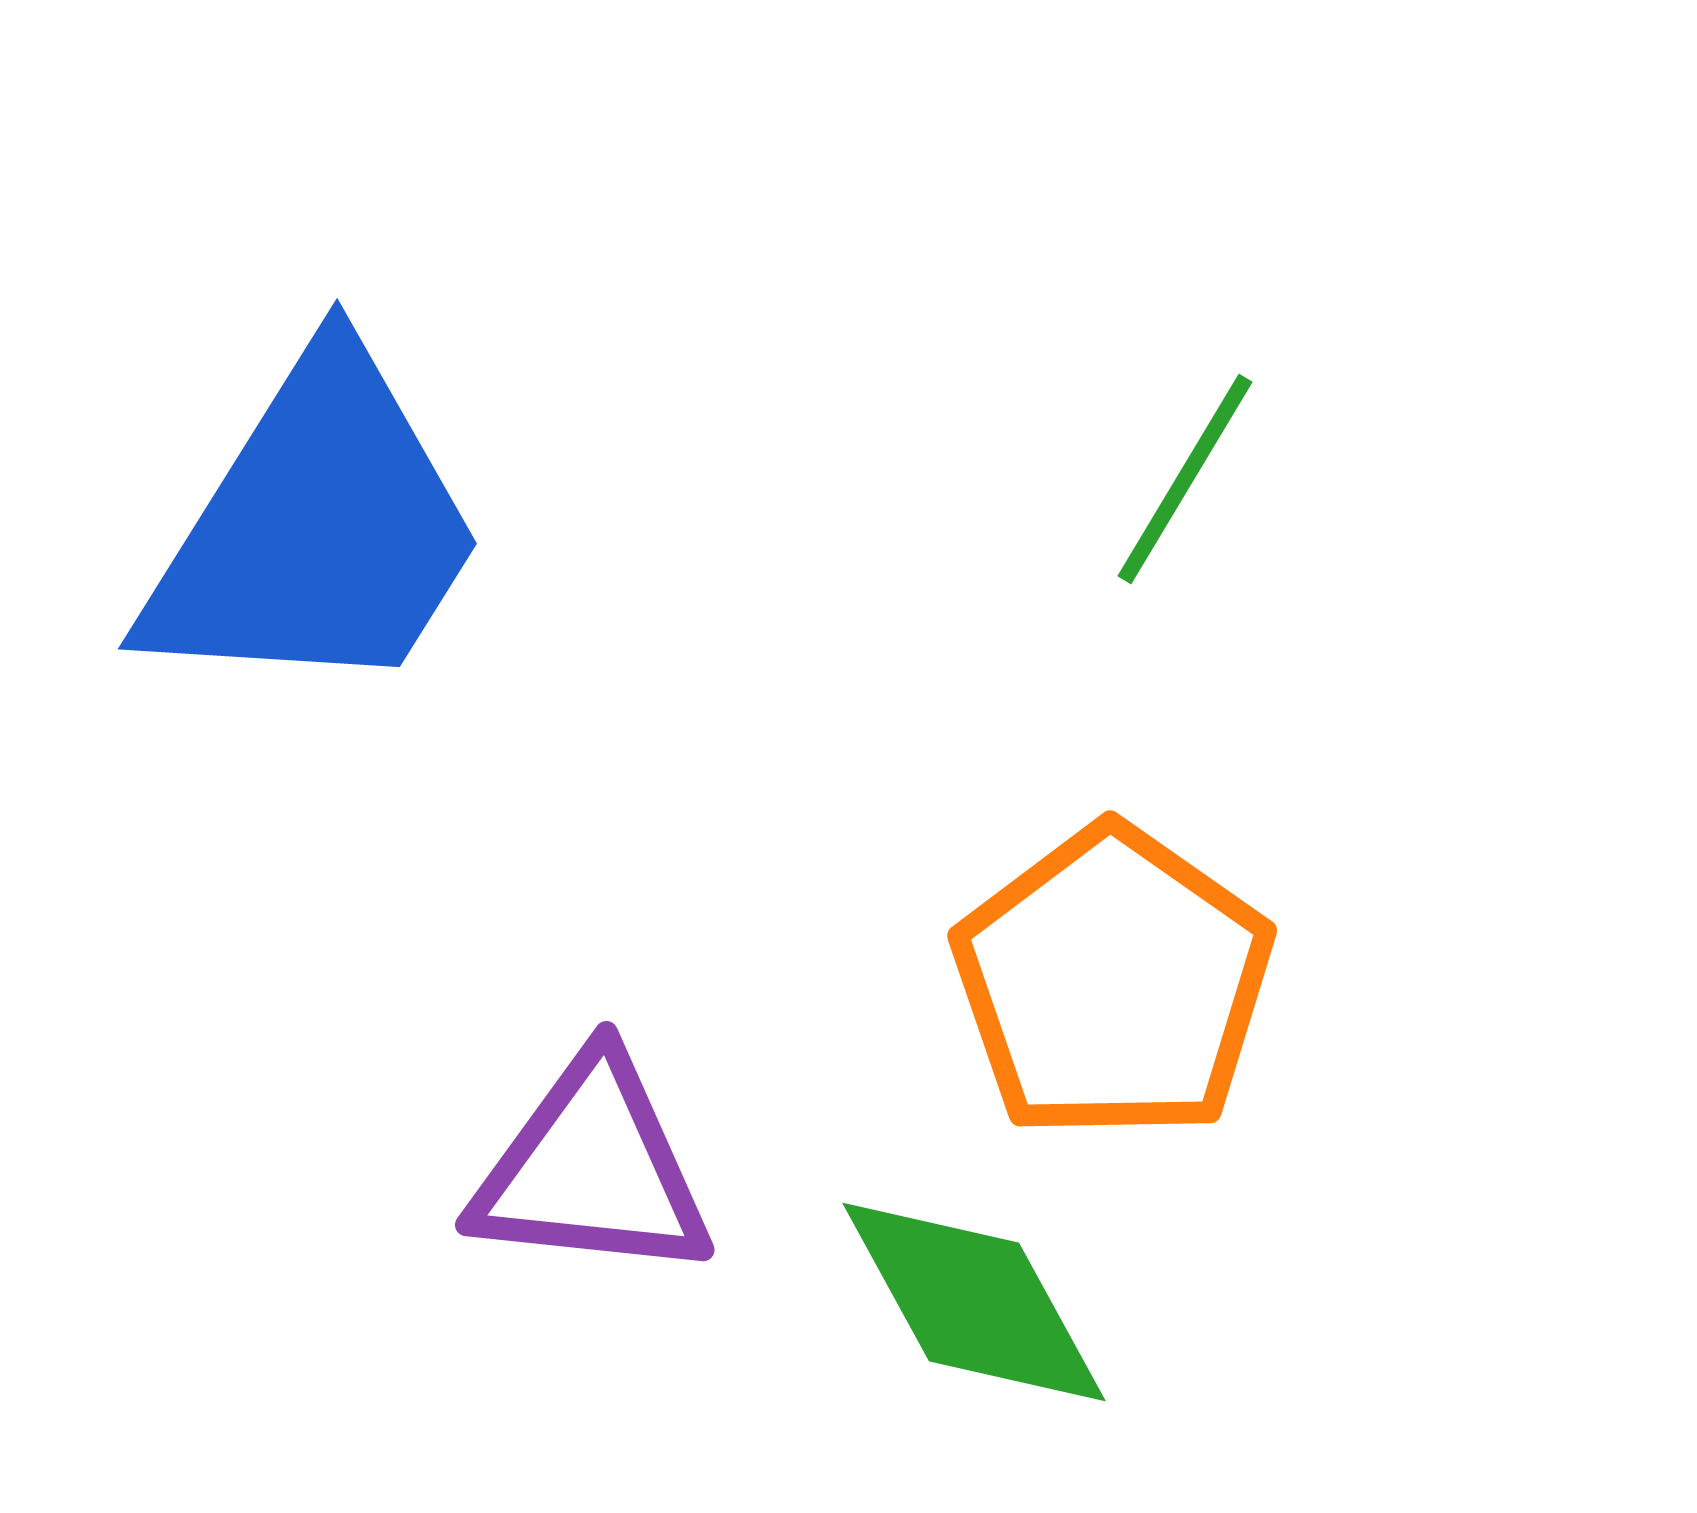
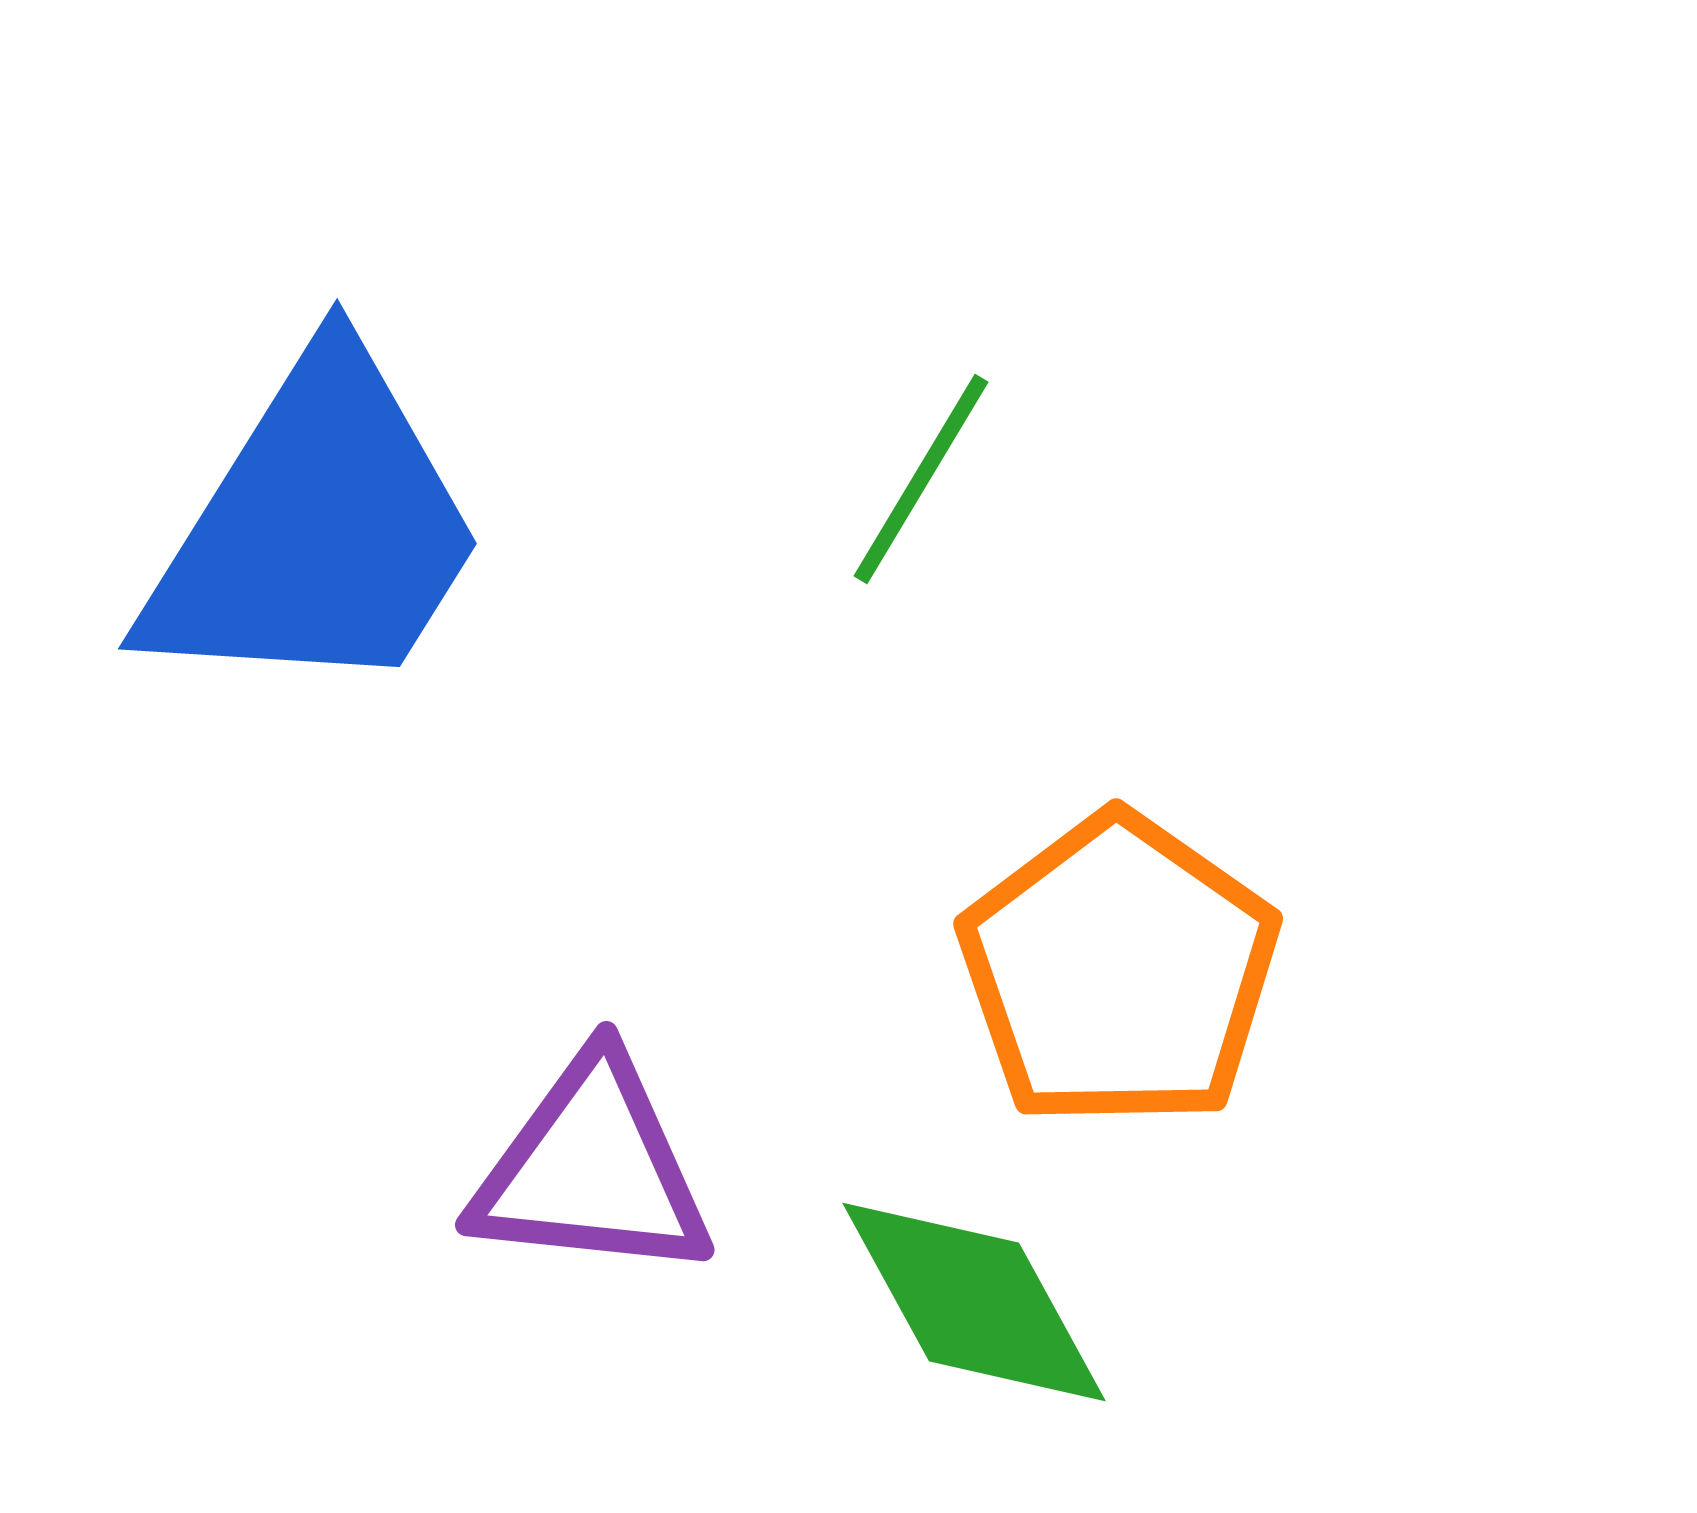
green line: moved 264 px left
orange pentagon: moved 6 px right, 12 px up
